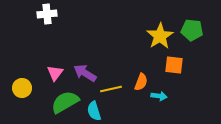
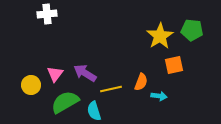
orange square: rotated 18 degrees counterclockwise
pink triangle: moved 1 px down
yellow circle: moved 9 px right, 3 px up
